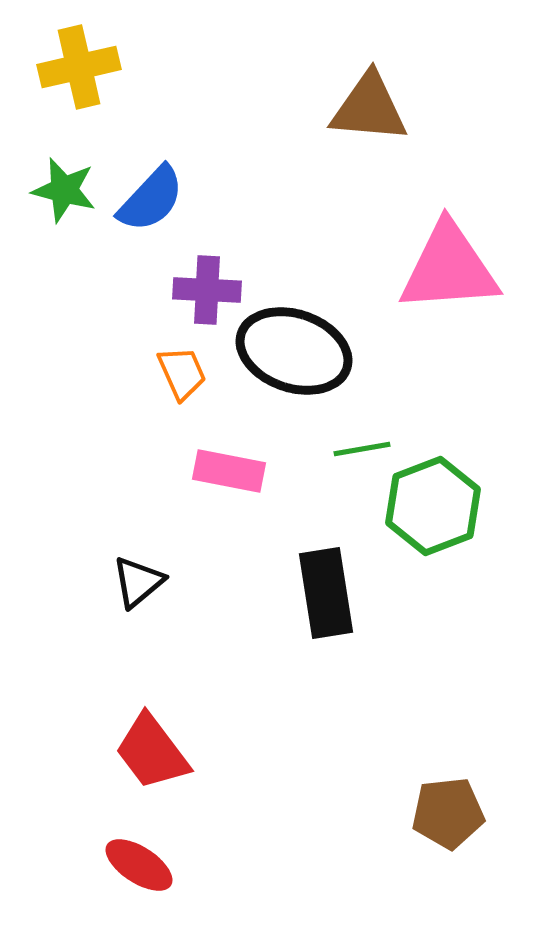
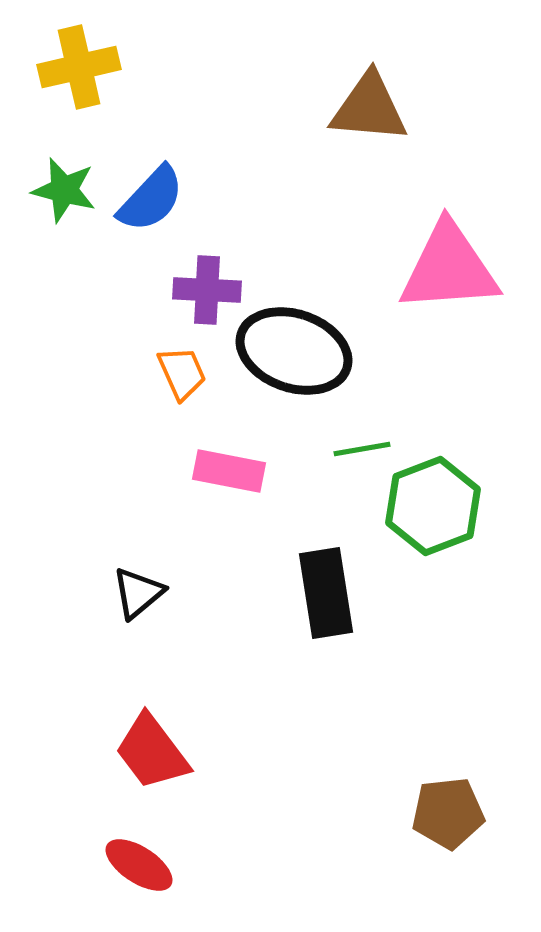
black triangle: moved 11 px down
